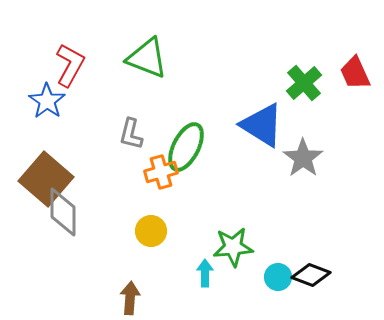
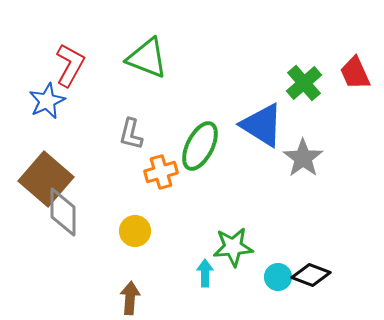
blue star: rotated 12 degrees clockwise
green ellipse: moved 14 px right, 1 px up
yellow circle: moved 16 px left
